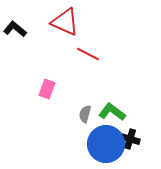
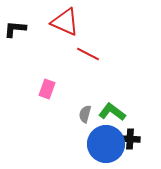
black L-shape: rotated 35 degrees counterclockwise
black cross: rotated 12 degrees counterclockwise
